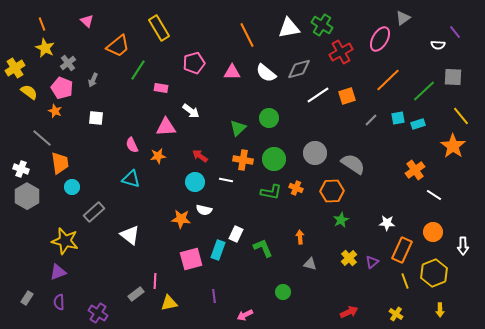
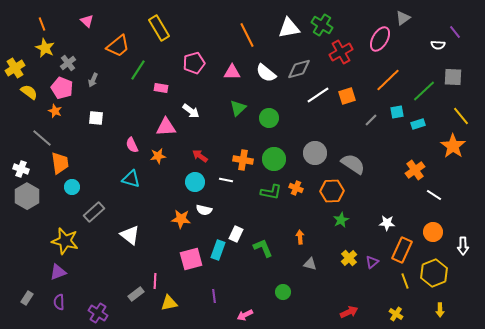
cyan square at (398, 118): moved 1 px left, 6 px up
green triangle at (238, 128): moved 20 px up
